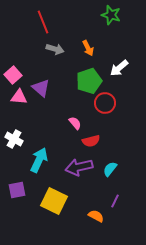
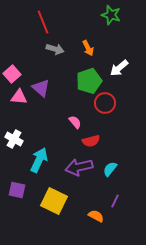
pink square: moved 1 px left, 1 px up
pink semicircle: moved 1 px up
purple square: rotated 24 degrees clockwise
